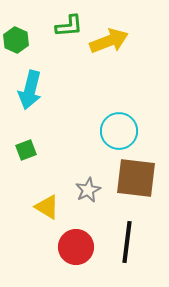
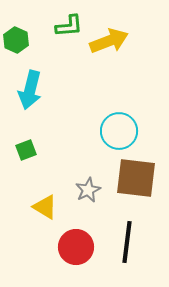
yellow triangle: moved 2 px left
